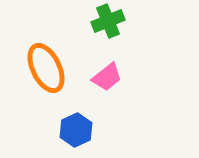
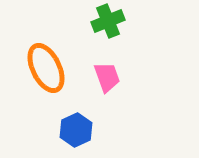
pink trapezoid: rotated 72 degrees counterclockwise
